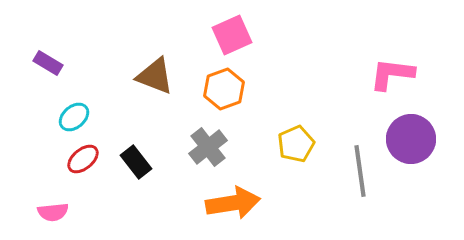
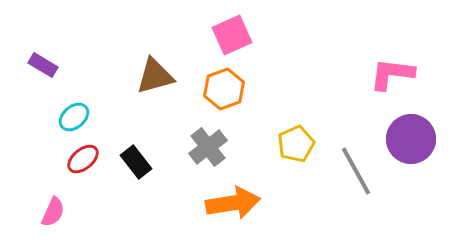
purple rectangle: moved 5 px left, 2 px down
brown triangle: rotated 36 degrees counterclockwise
gray line: moved 4 px left; rotated 21 degrees counterclockwise
pink semicircle: rotated 60 degrees counterclockwise
